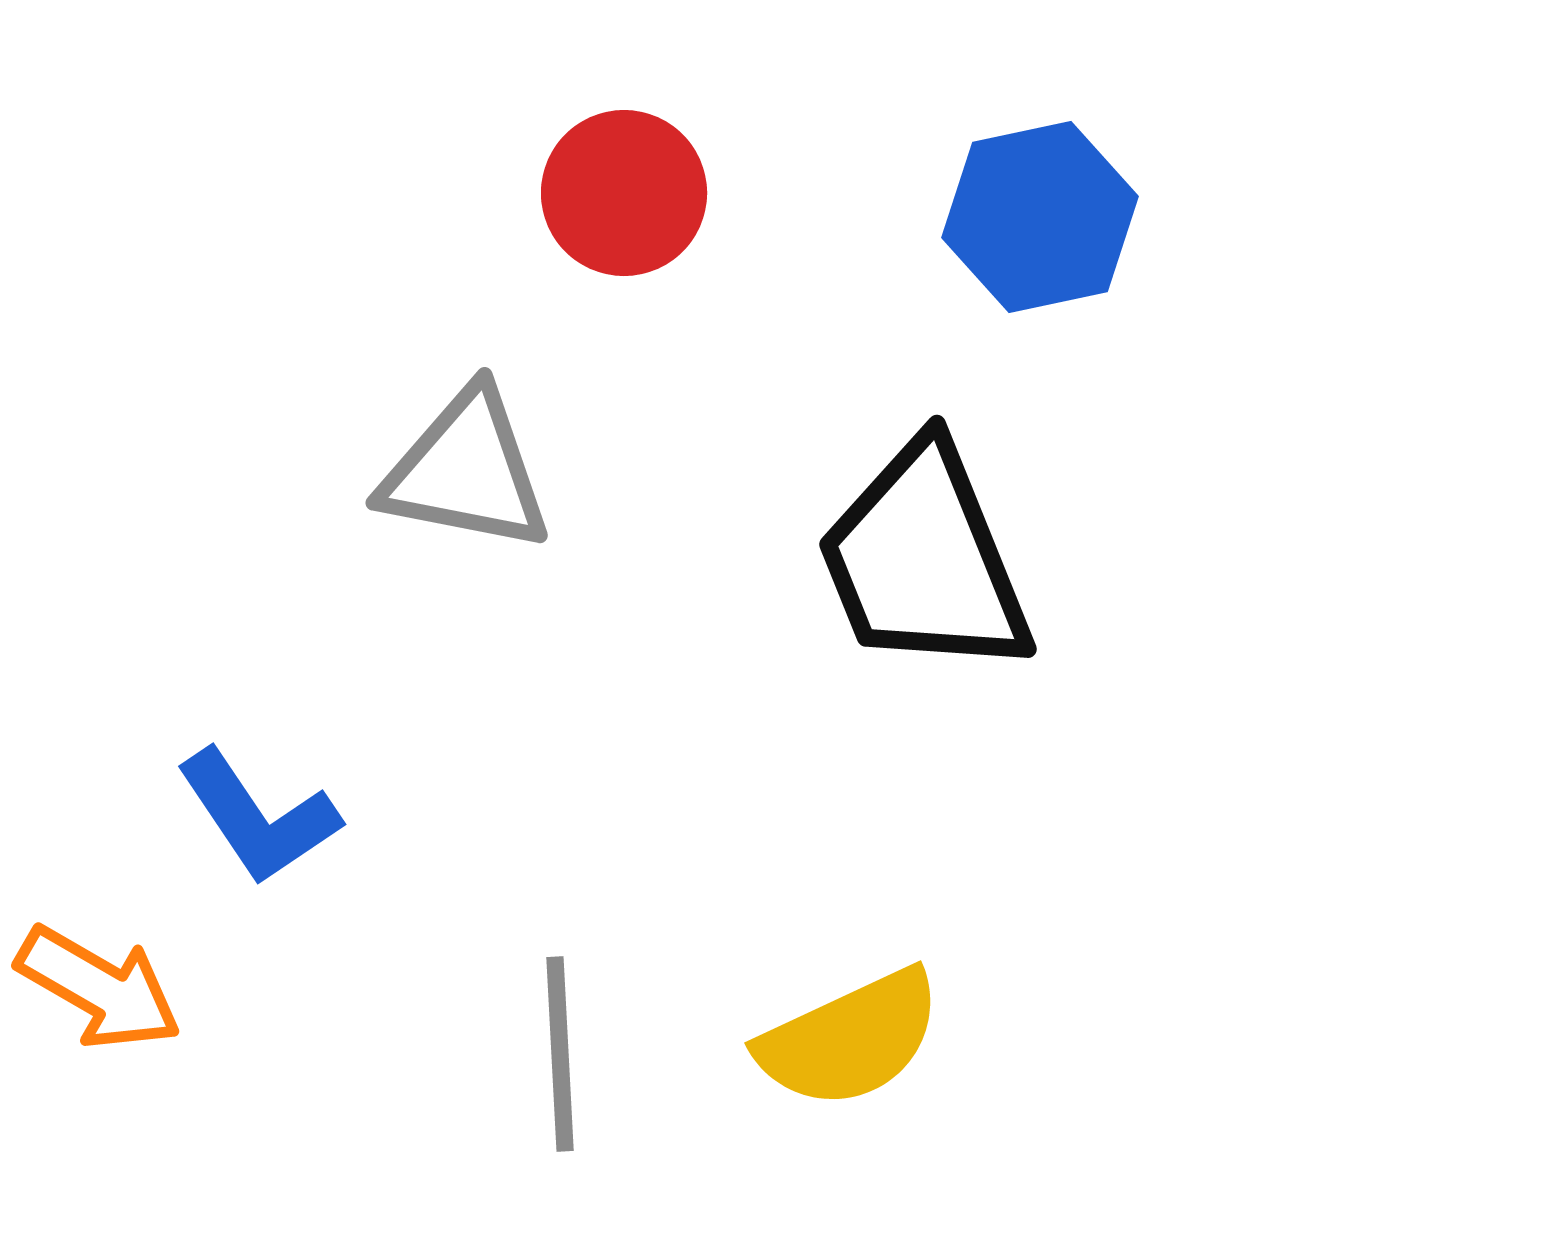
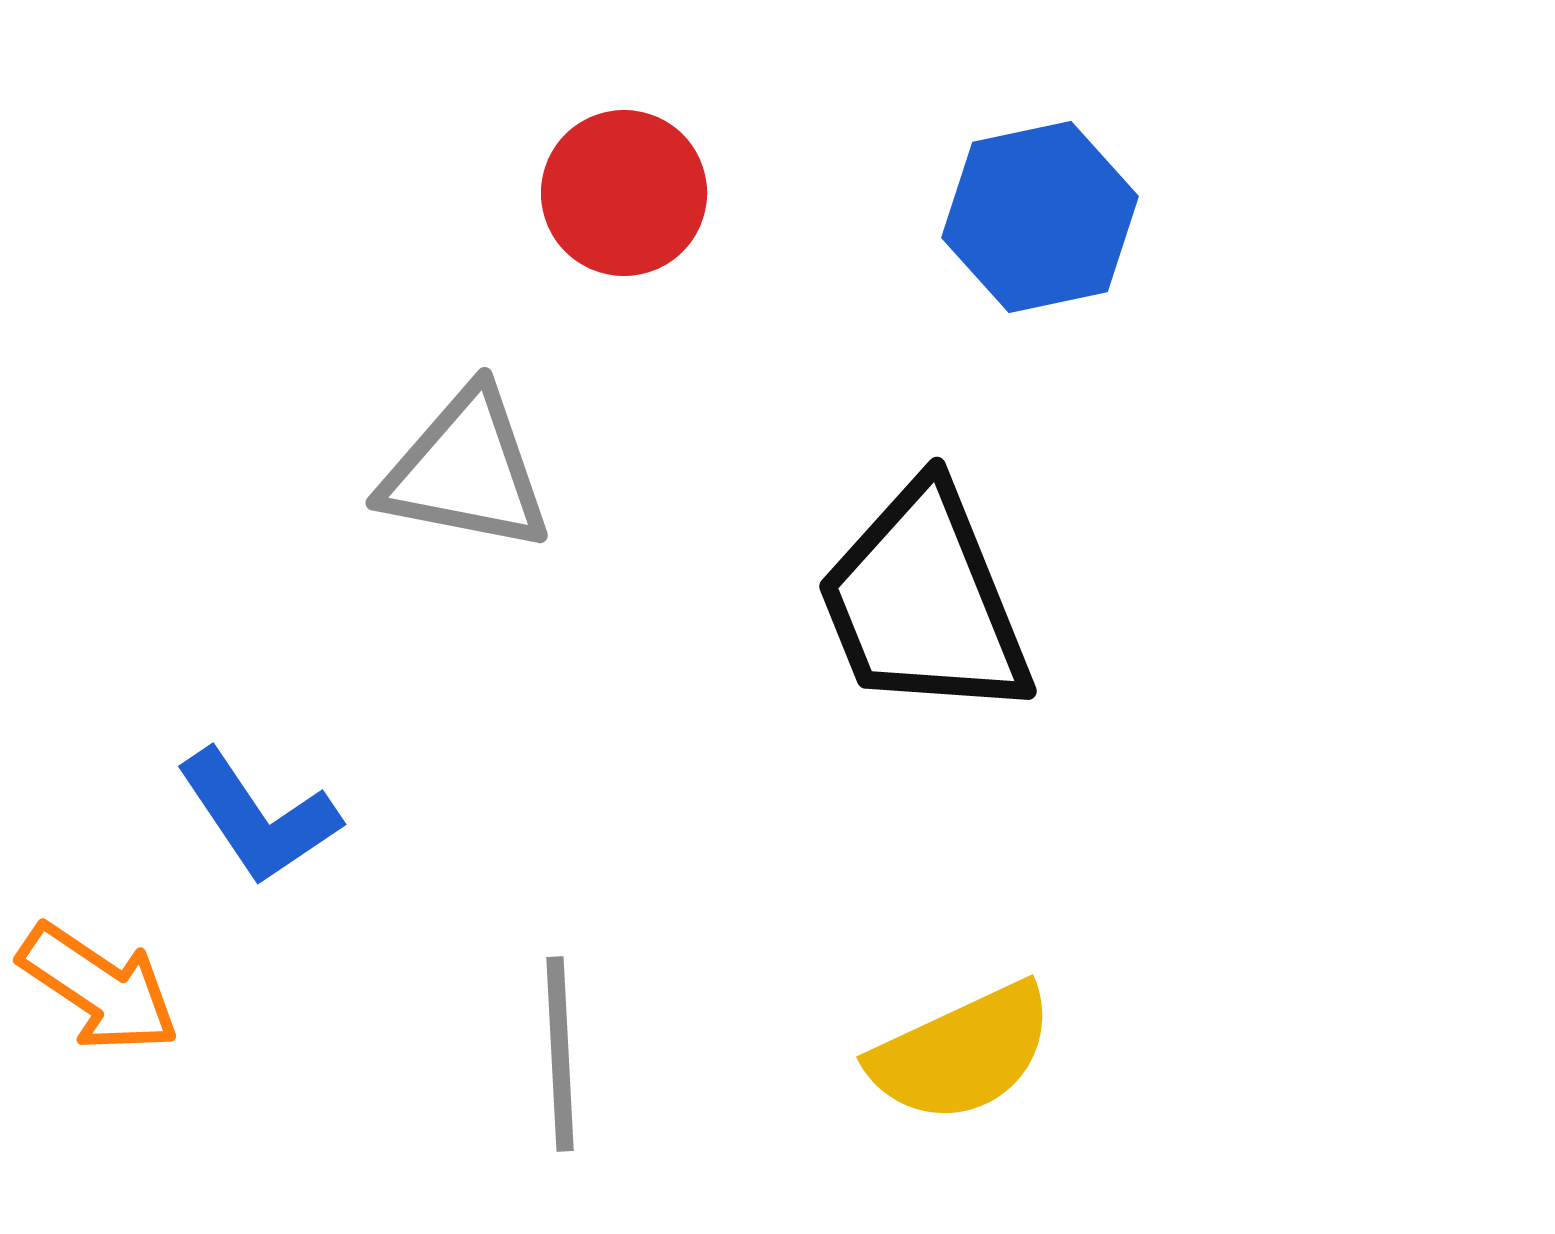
black trapezoid: moved 42 px down
orange arrow: rotated 4 degrees clockwise
yellow semicircle: moved 112 px right, 14 px down
